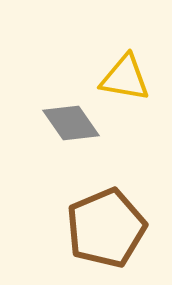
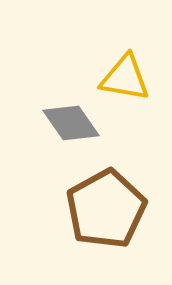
brown pentagon: moved 19 px up; rotated 6 degrees counterclockwise
